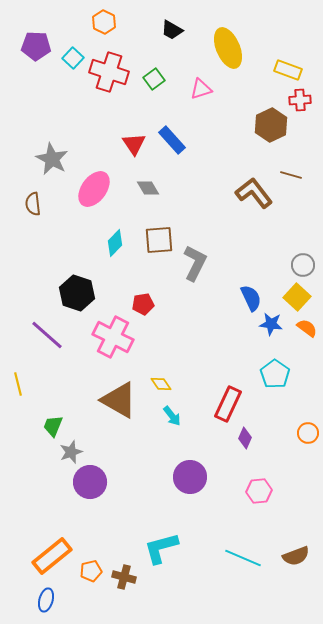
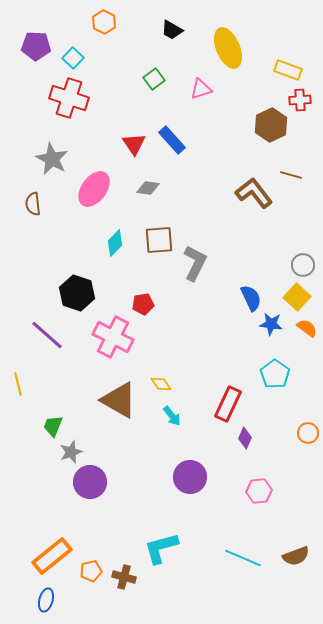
red cross at (109, 72): moved 40 px left, 26 px down
gray diamond at (148, 188): rotated 50 degrees counterclockwise
